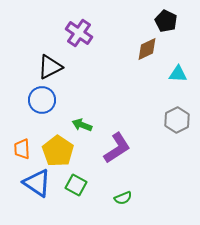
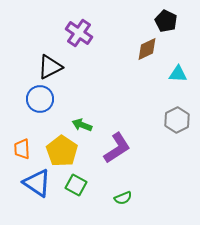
blue circle: moved 2 px left, 1 px up
yellow pentagon: moved 4 px right
